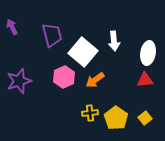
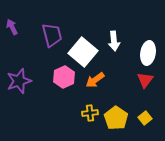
red triangle: rotated 48 degrees counterclockwise
